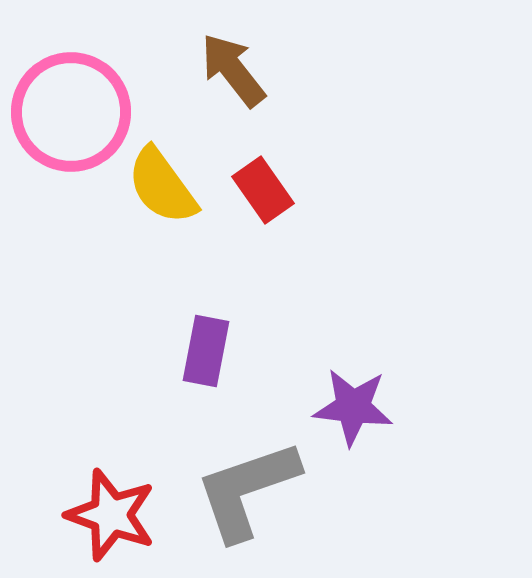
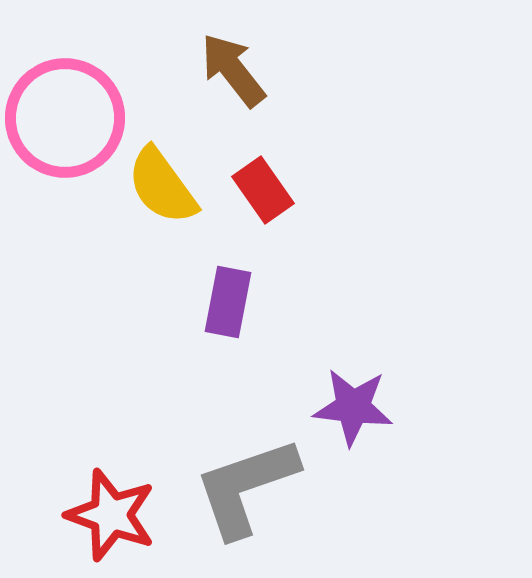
pink circle: moved 6 px left, 6 px down
purple rectangle: moved 22 px right, 49 px up
gray L-shape: moved 1 px left, 3 px up
